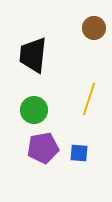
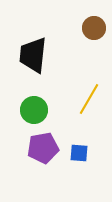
yellow line: rotated 12 degrees clockwise
